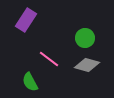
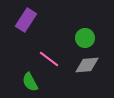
gray diamond: rotated 20 degrees counterclockwise
